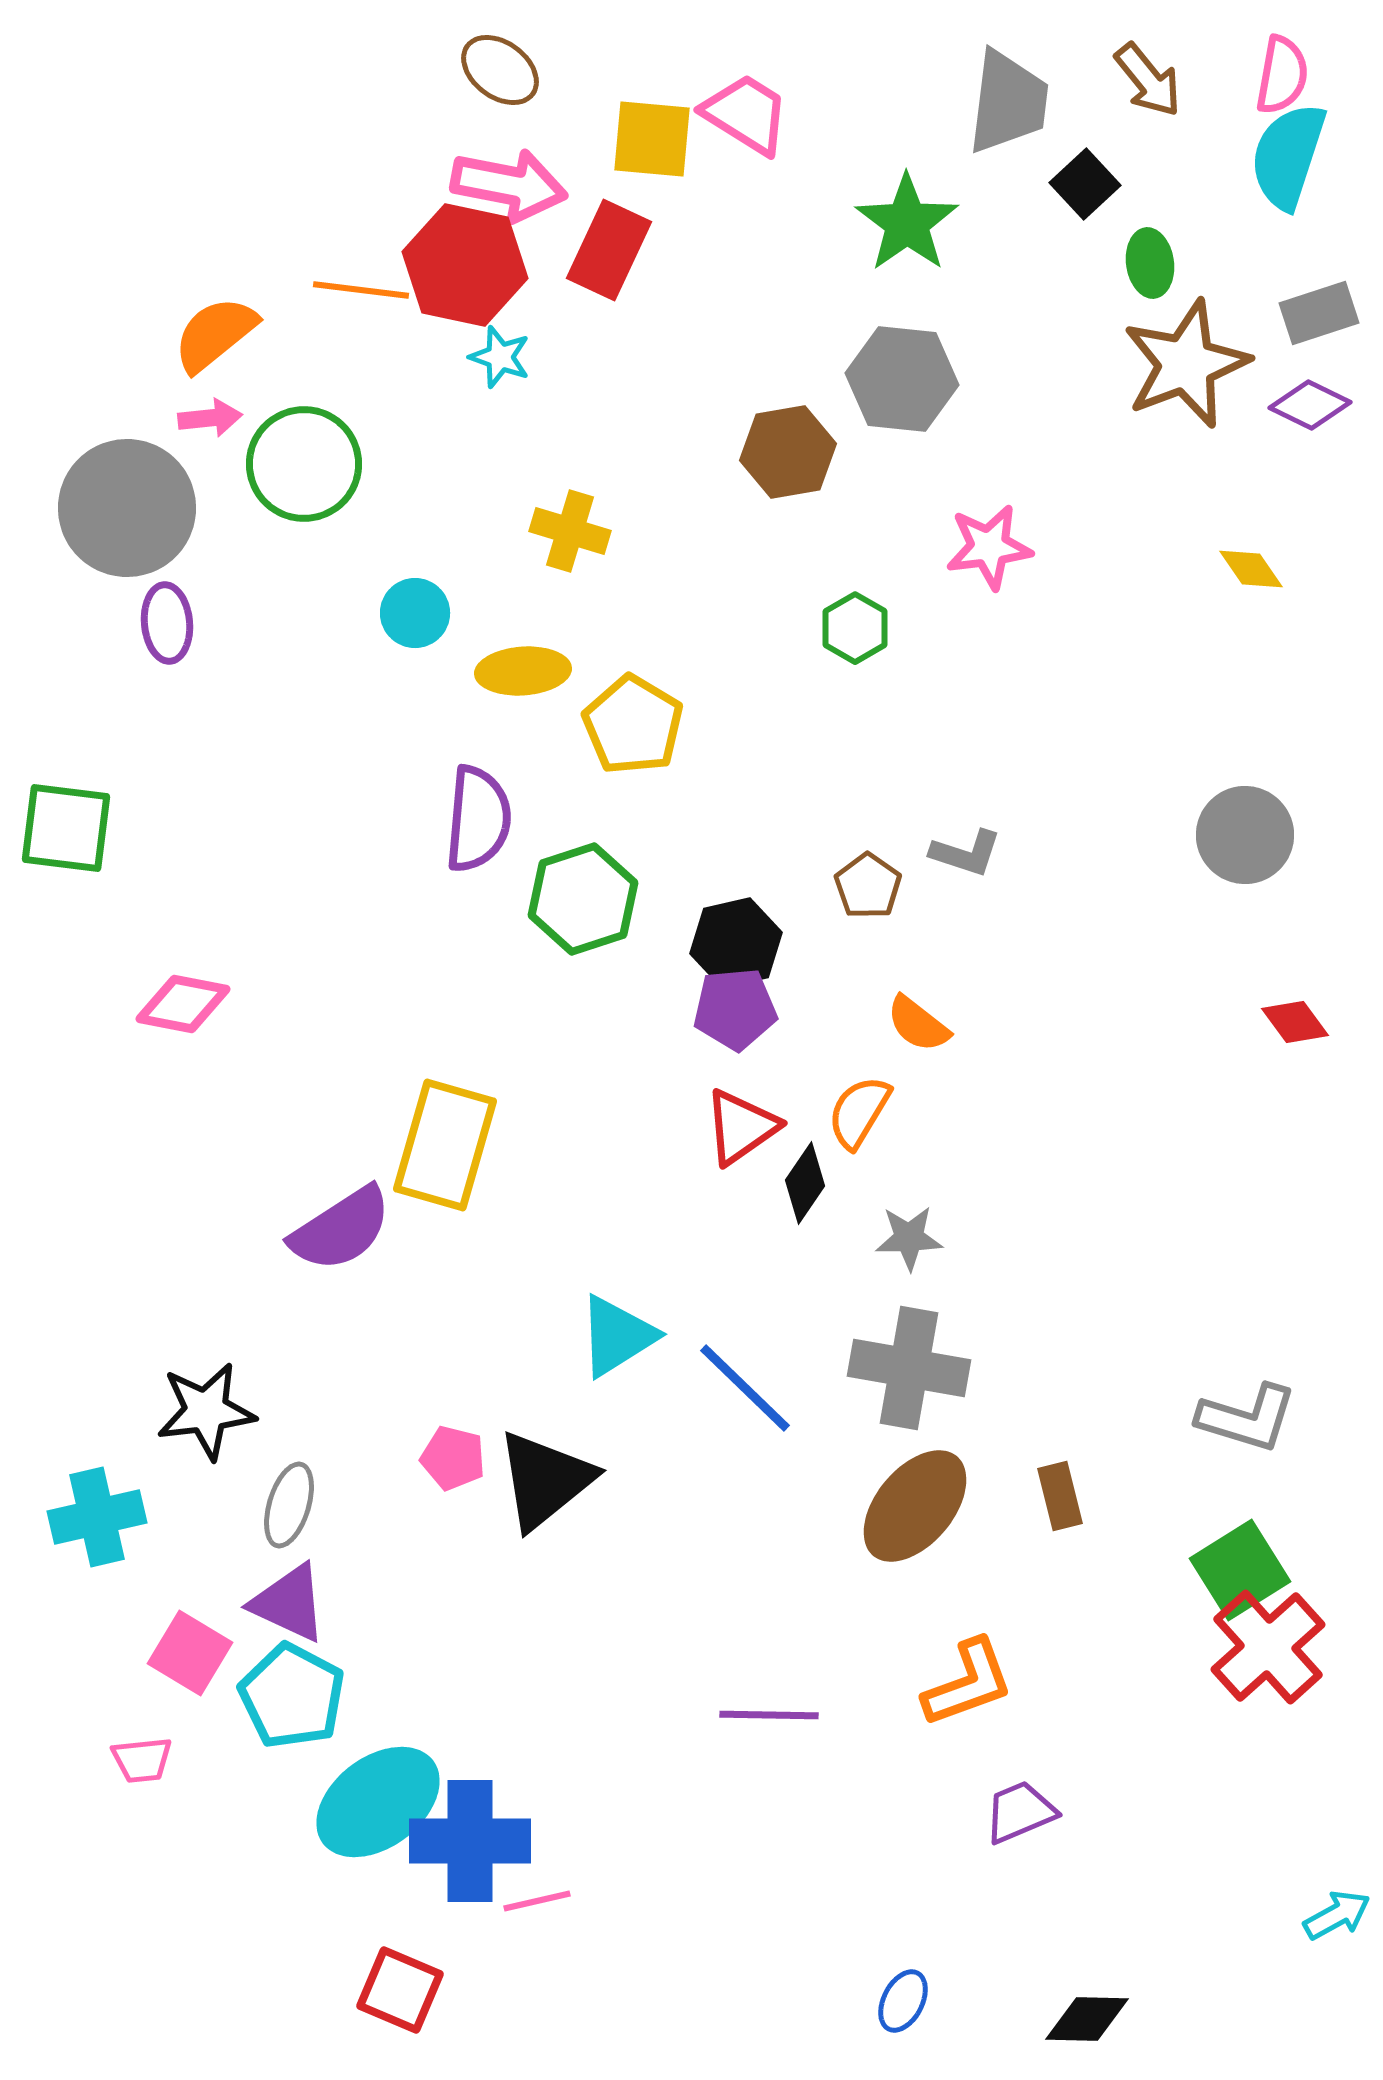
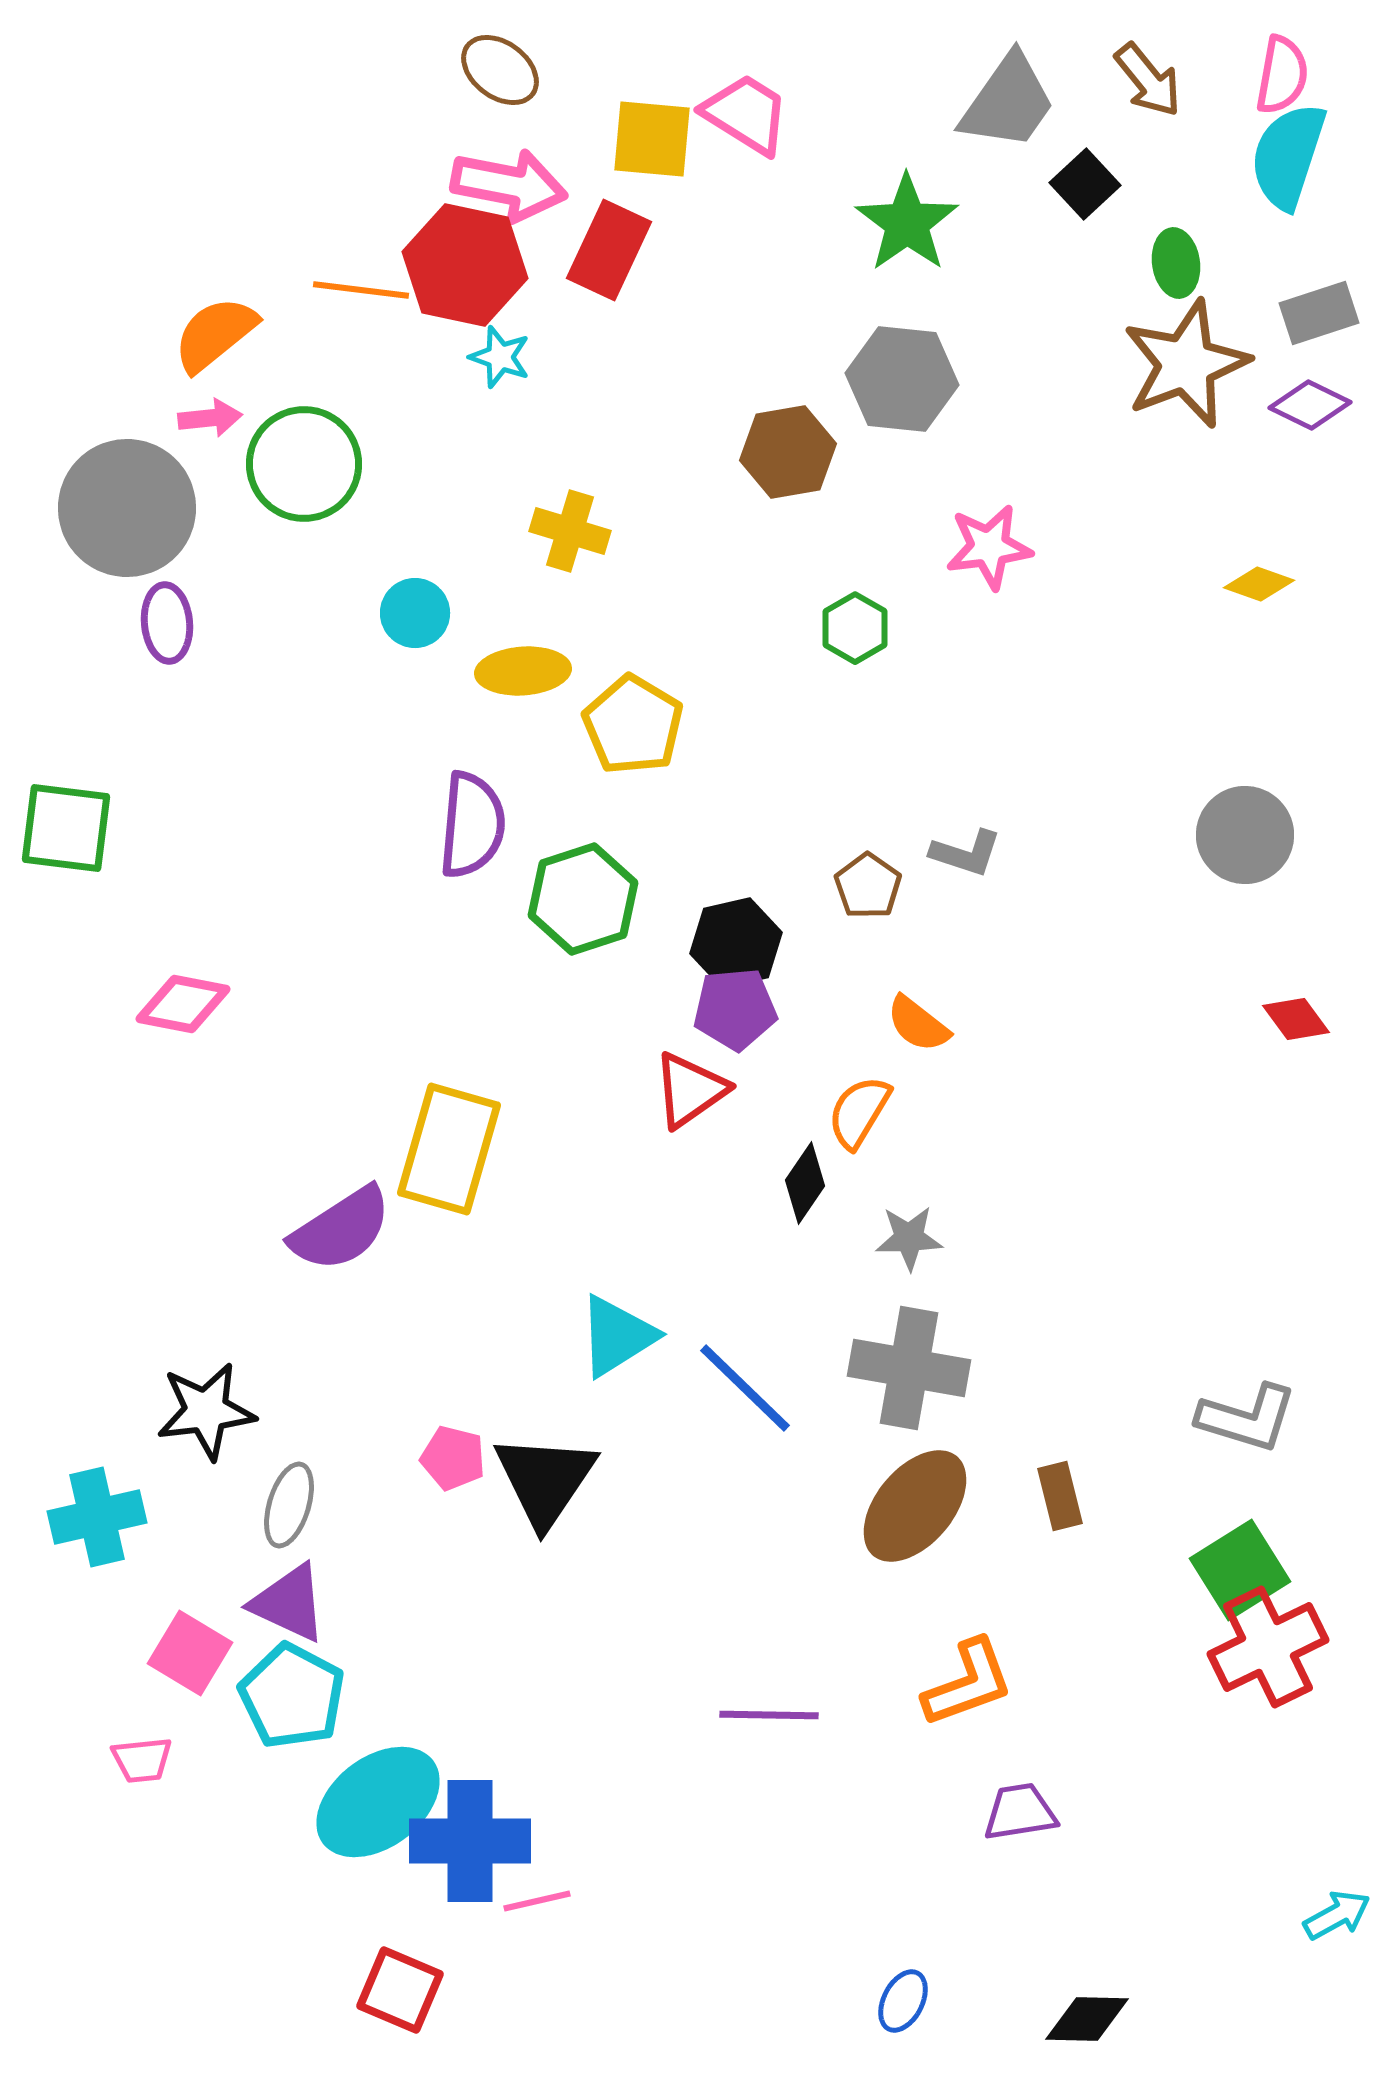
gray trapezoid at (1008, 102): rotated 28 degrees clockwise
green ellipse at (1150, 263): moved 26 px right
yellow diamond at (1251, 569): moved 8 px right, 15 px down; rotated 36 degrees counterclockwise
purple semicircle at (478, 819): moved 6 px left, 6 px down
red diamond at (1295, 1022): moved 1 px right, 3 px up
red triangle at (741, 1127): moved 51 px left, 37 px up
yellow rectangle at (445, 1145): moved 4 px right, 4 px down
black triangle at (545, 1480): rotated 17 degrees counterclockwise
red cross at (1268, 1647): rotated 16 degrees clockwise
purple trapezoid at (1020, 1812): rotated 14 degrees clockwise
